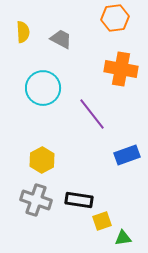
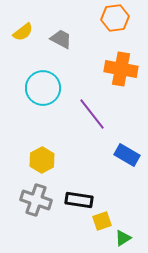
yellow semicircle: rotated 55 degrees clockwise
blue rectangle: rotated 50 degrees clockwise
green triangle: rotated 24 degrees counterclockwise
